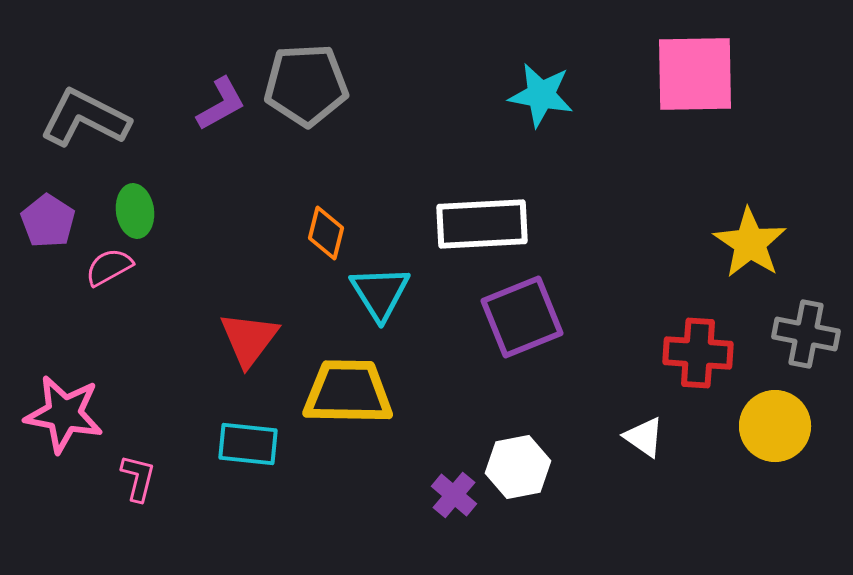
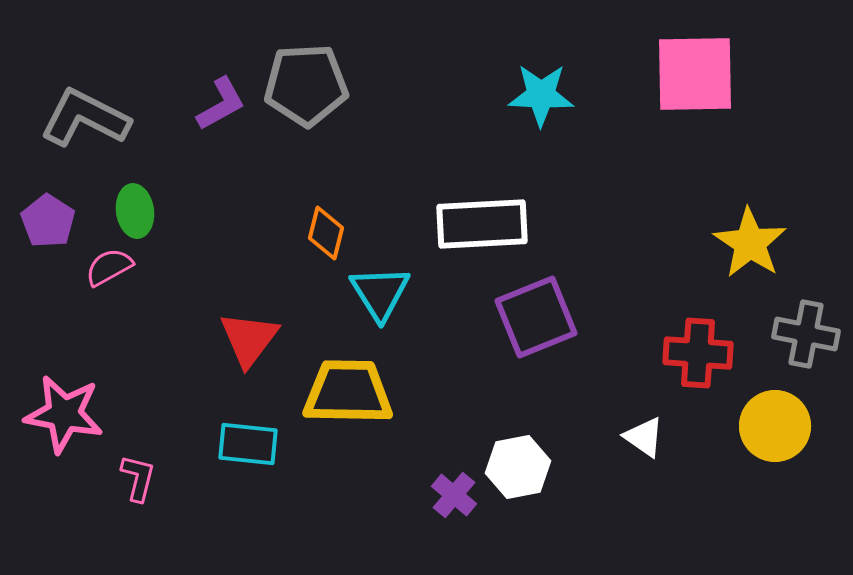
cyan star: rotated 8 degrees counterclockwise
purple square: moved 14 px right
